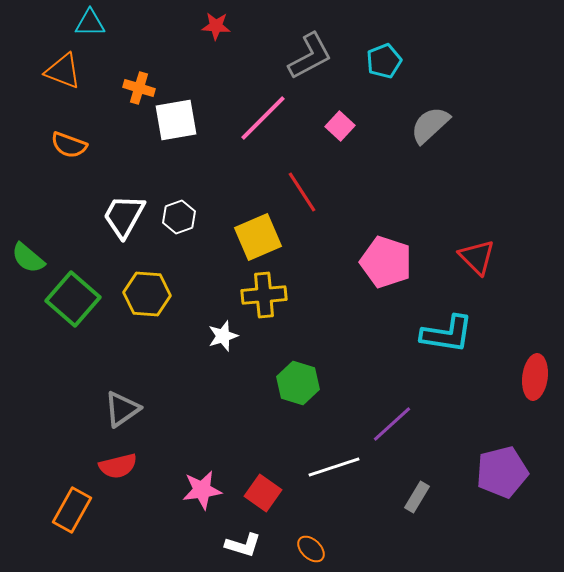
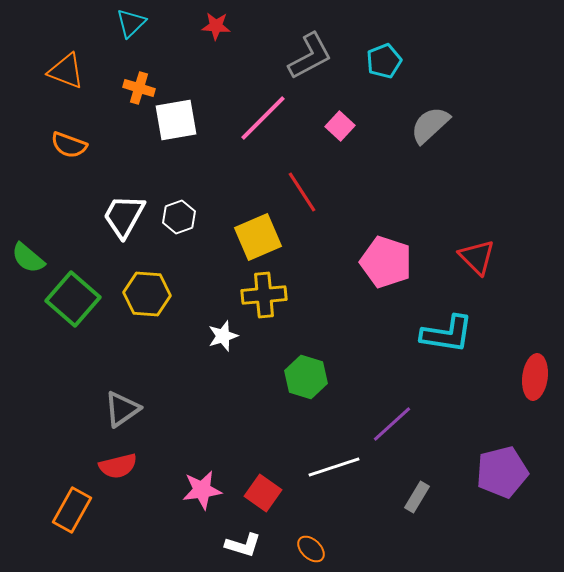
cyan triangle: moved 41 px right; rotated 44 degrees counterclockwise
orange triangle: moved 3 px right
green hexagon: moved 8 px right, 6 px up
